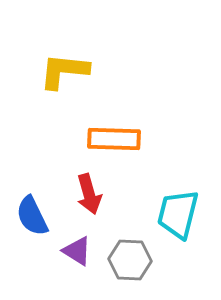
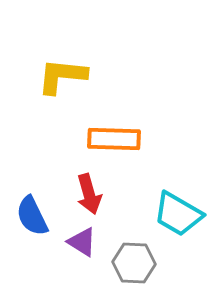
yellow L-shape: moved 2 px left, 5 px down
cyan trapezoid: rotated 74 degrees counterclockwise
purple triangle: moved 5 px right, 9 px up
gray hexagon: moved 4 px right, 3 px down
